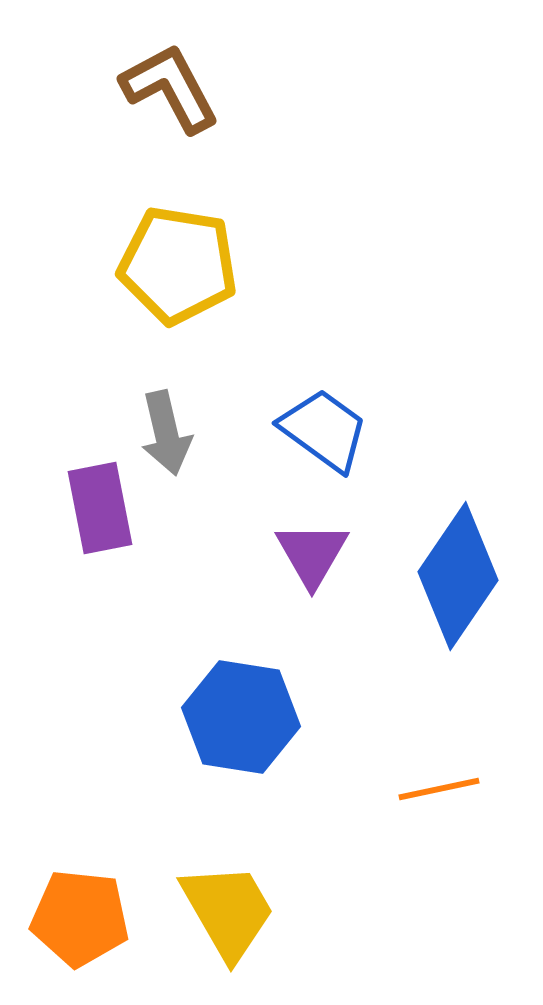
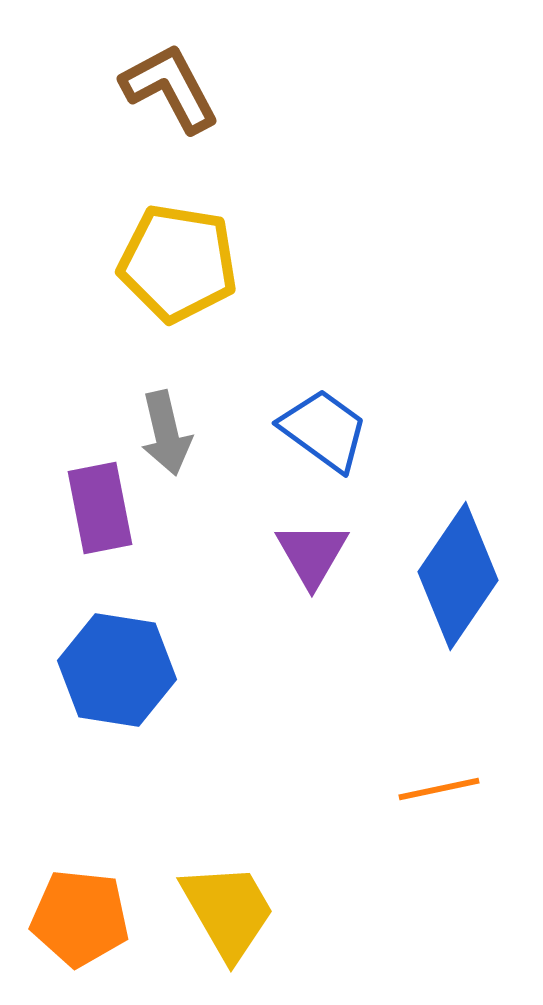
yellow pentagon: moved 2 px up
blue hexagon: moved 124 px left, 47 px up
